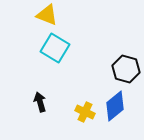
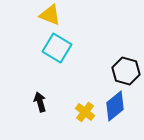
yellow triangle: moved 3 px right
cyan square: moved 2 px right
black hexagon: moved 2 px down
yellow cross: rotated 12 degrees clockwise
